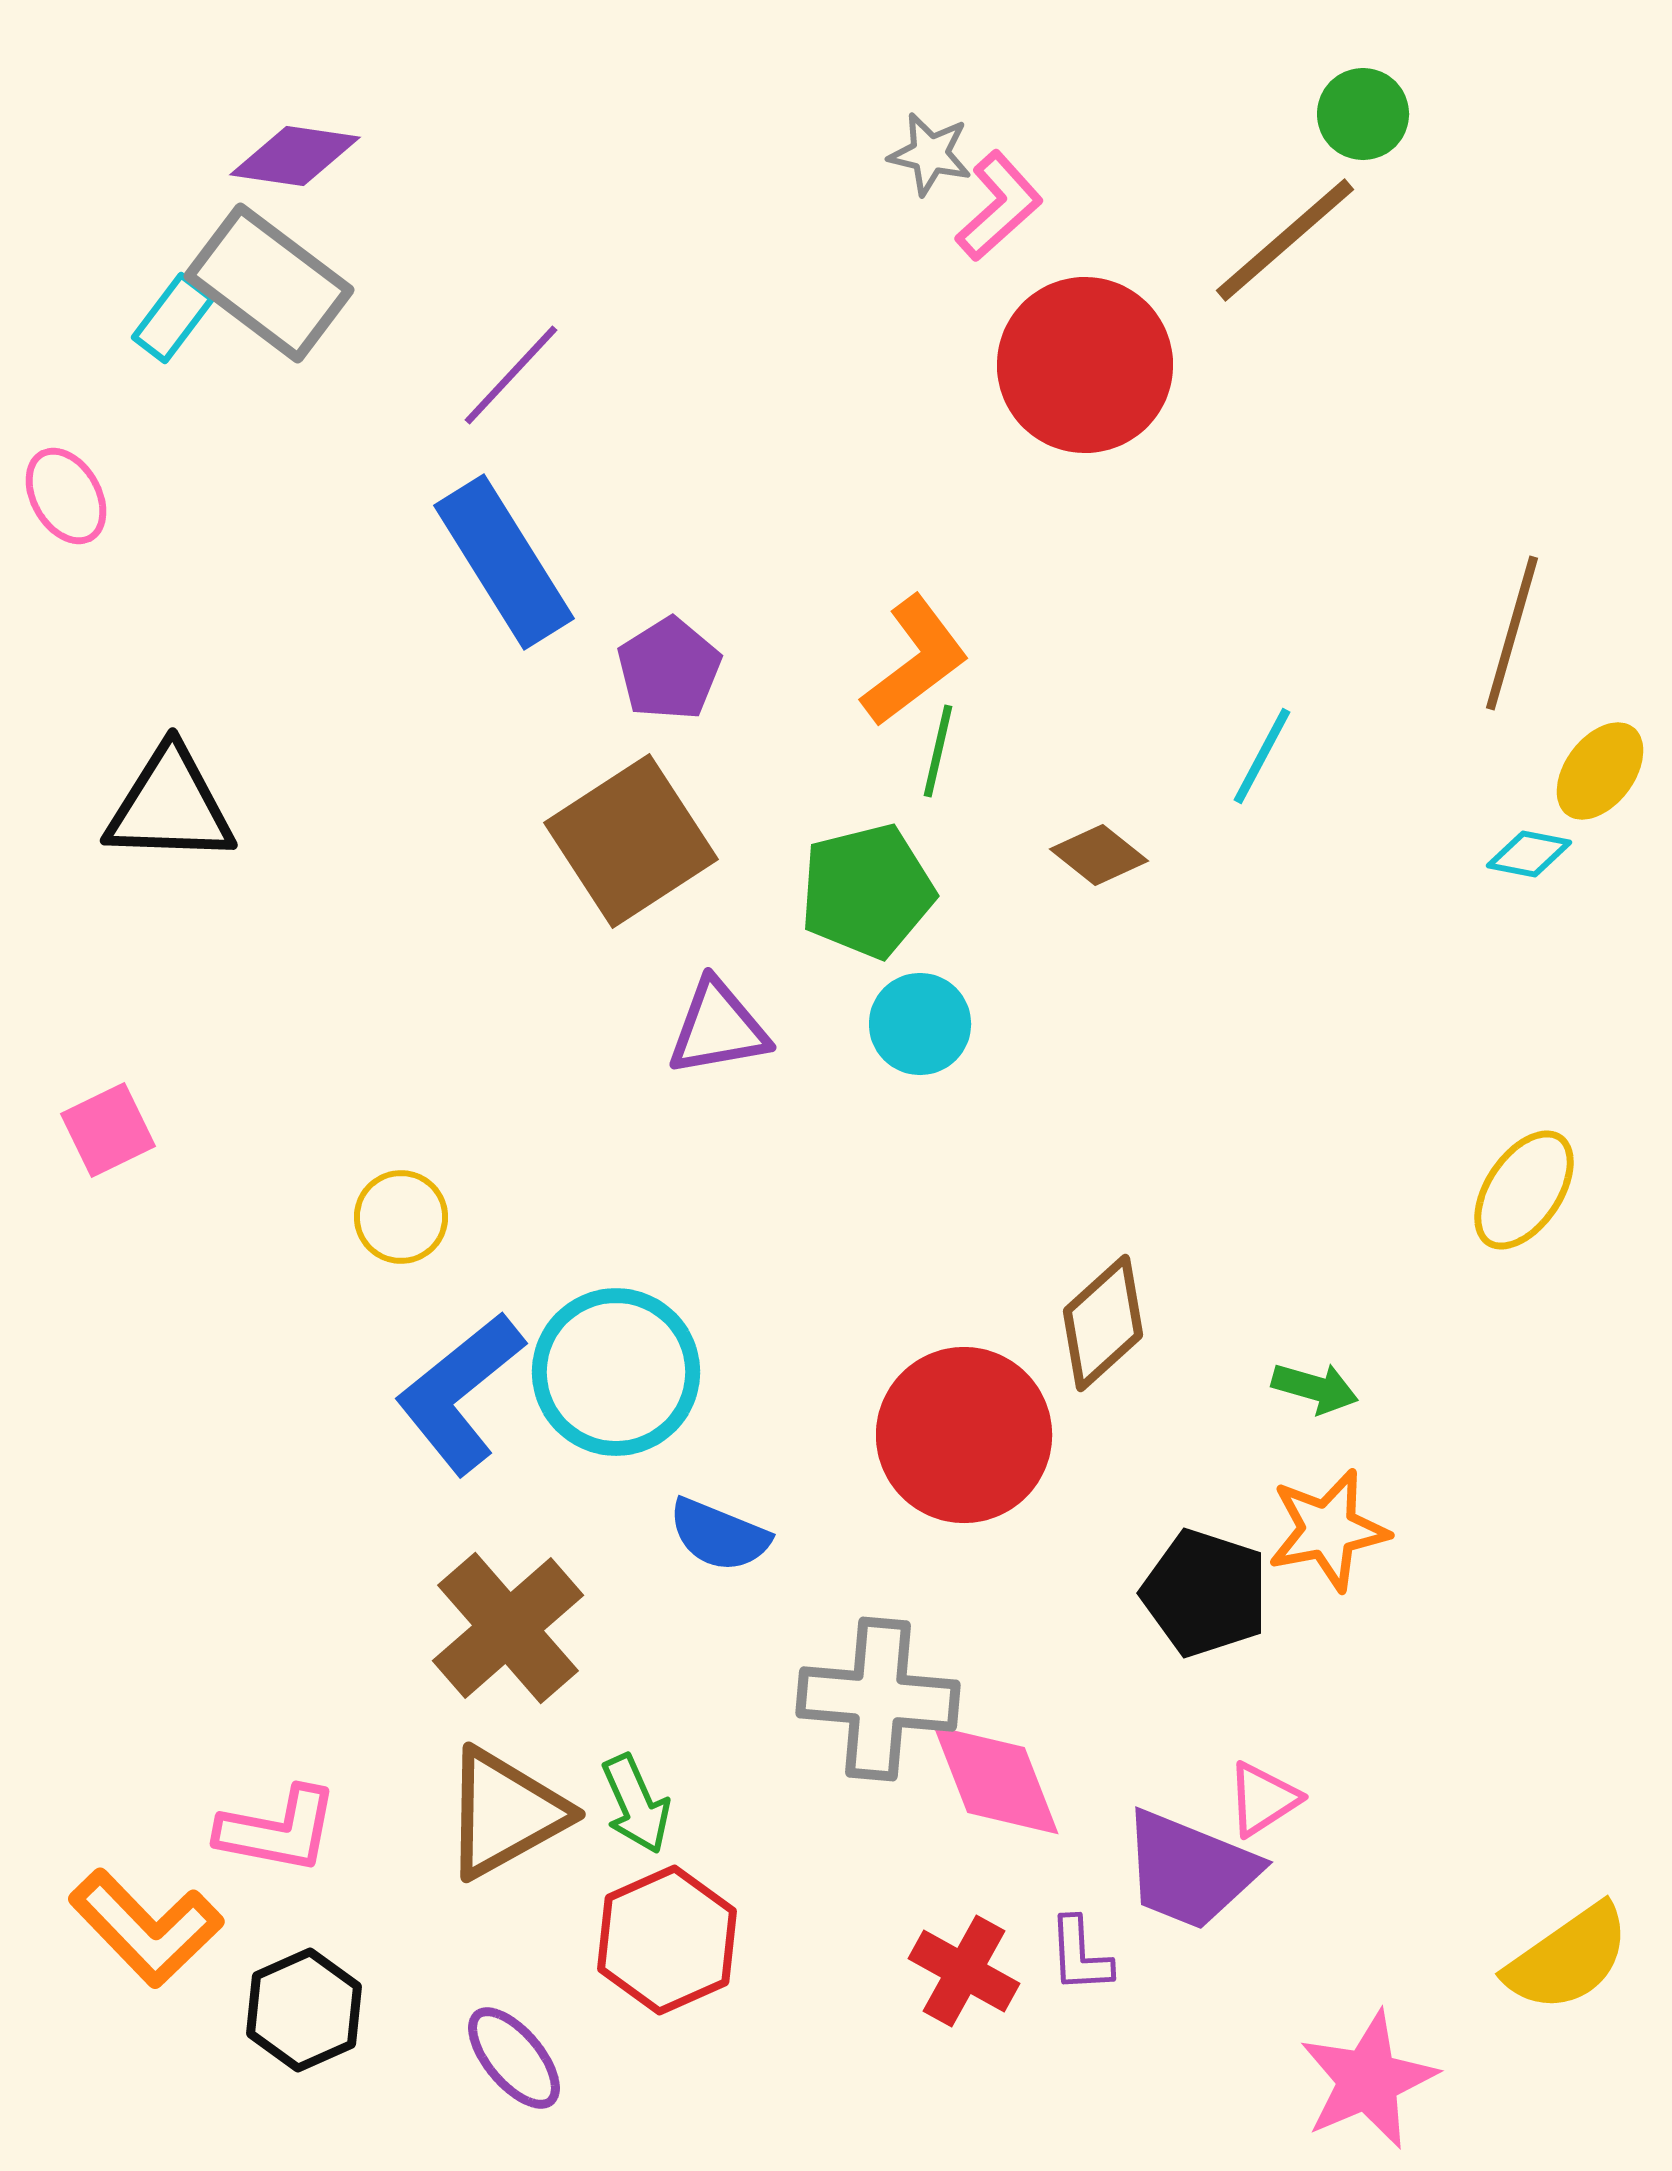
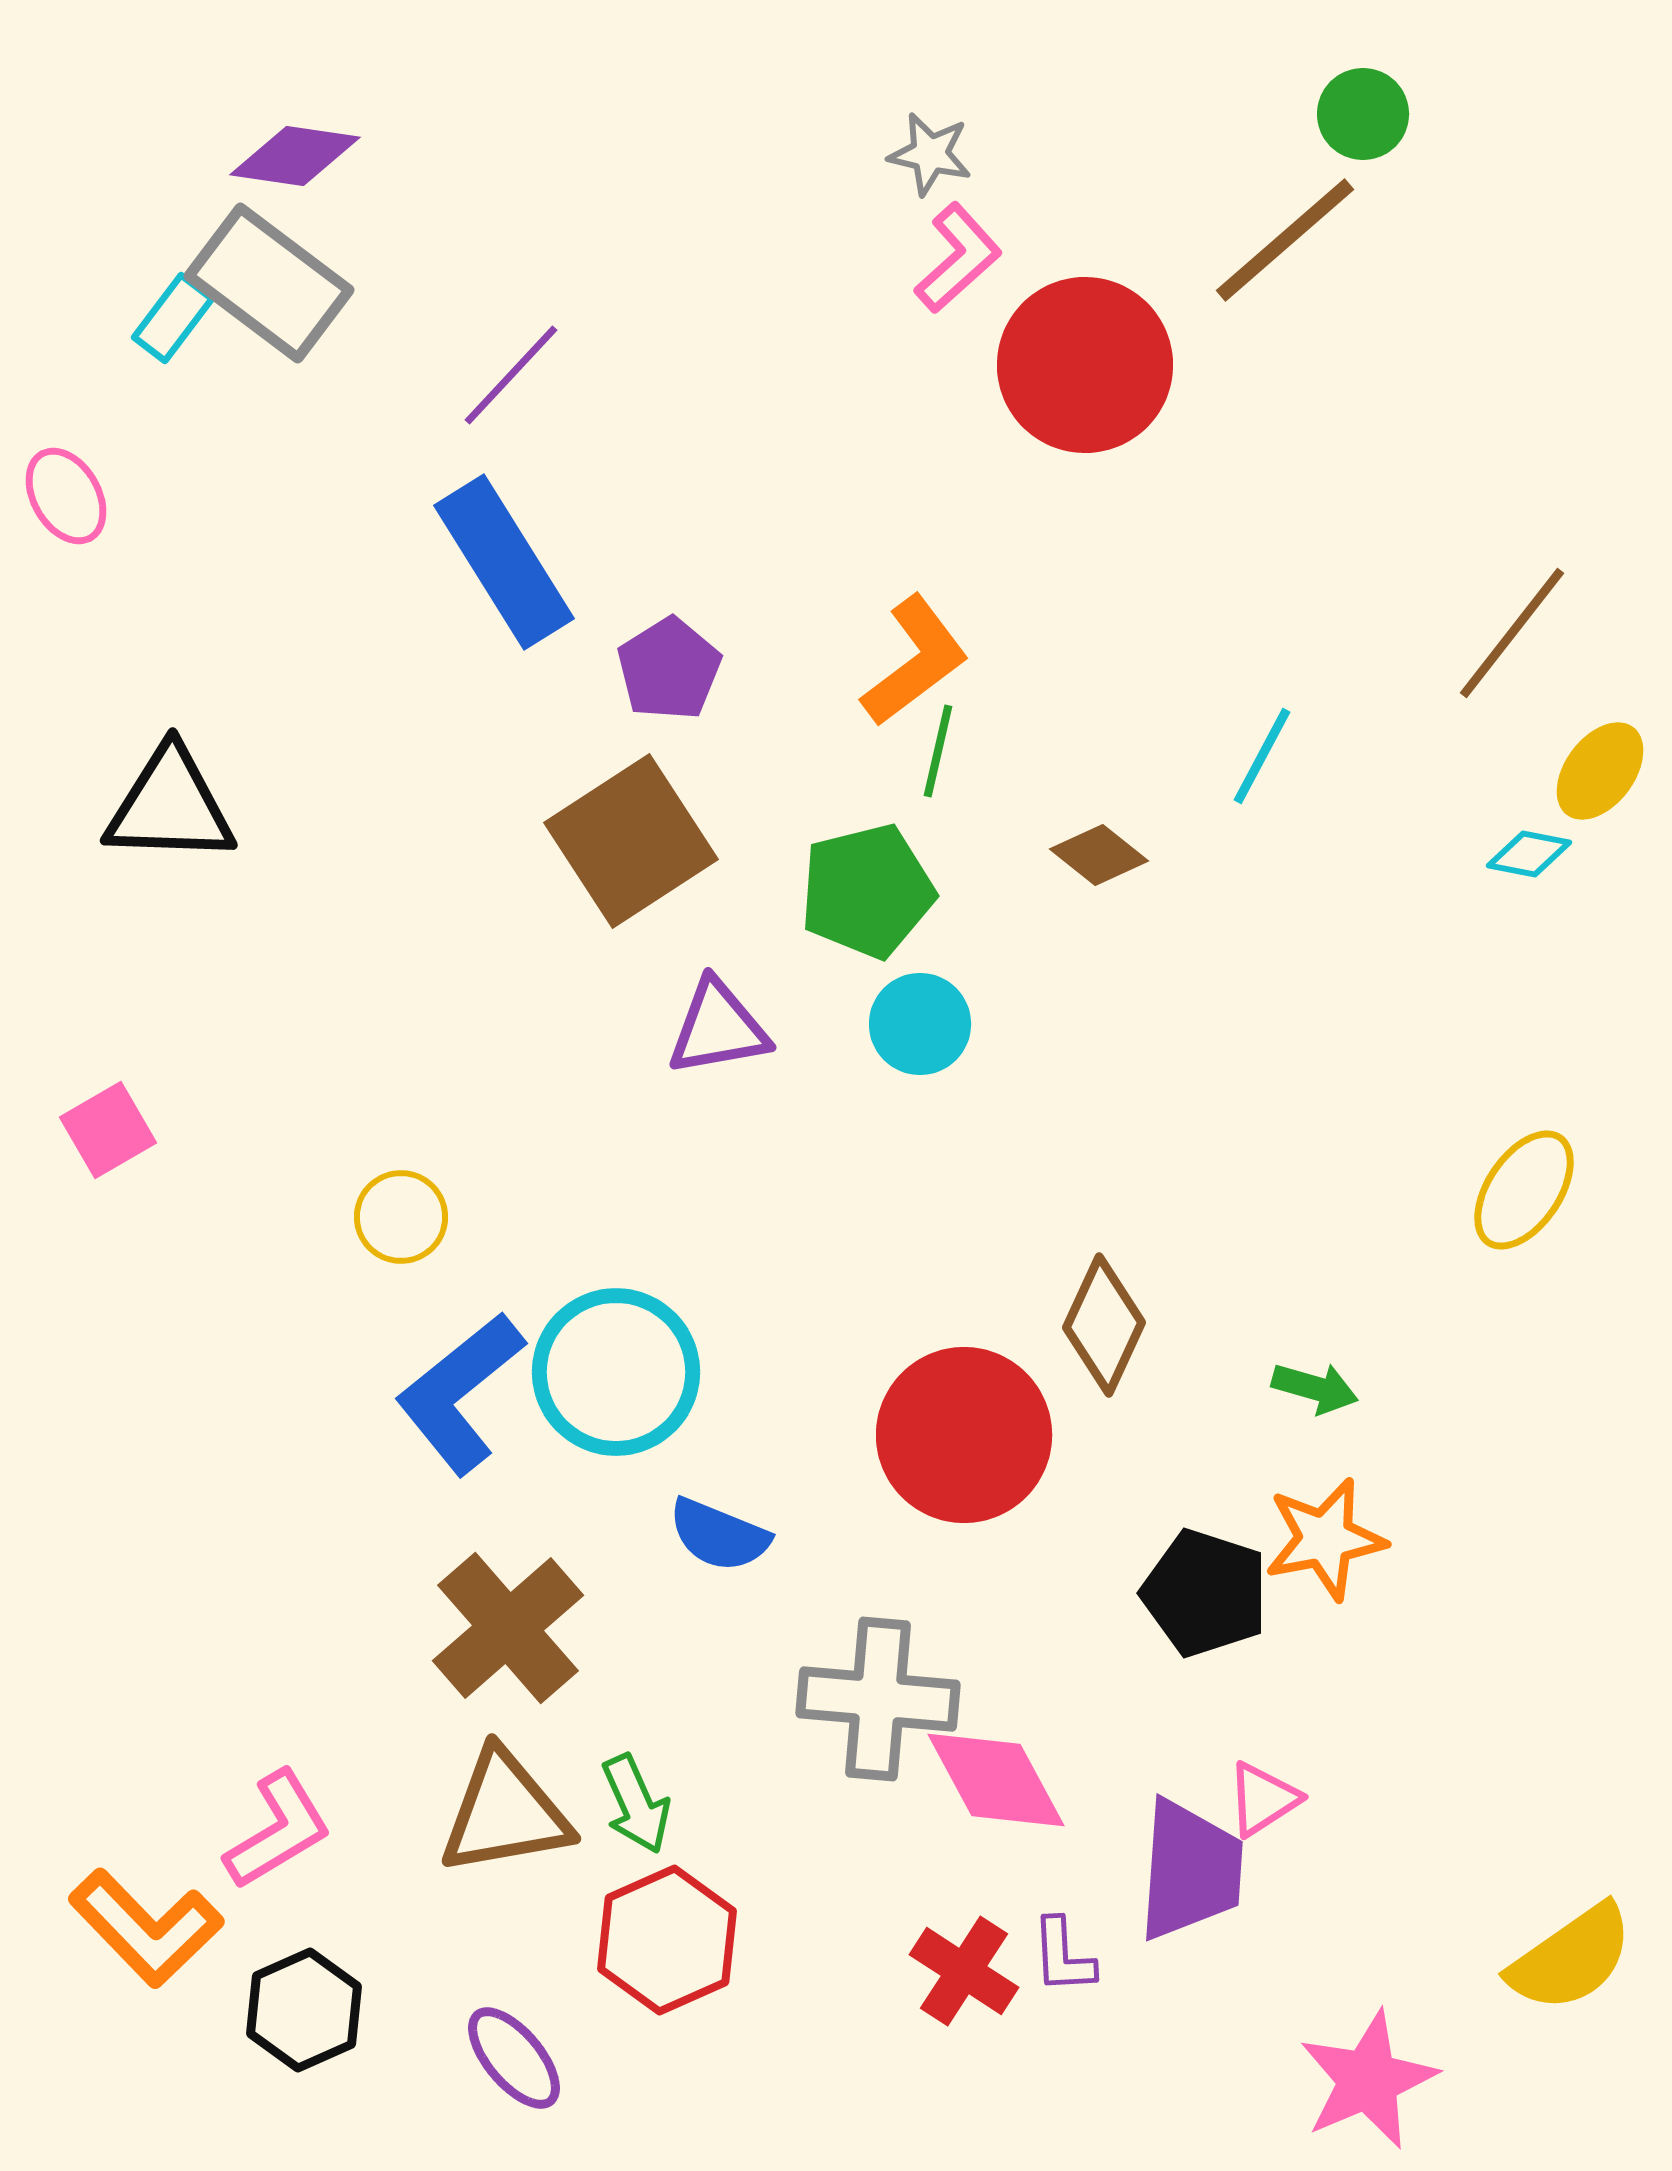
pink L-shape at (999, 206): moved 41 px left, 52 px down
brown line at (1512, 633): rotated 22 degrees clockwise
pink square at (108, 1130): rotated 4 degrees counterclockwise
brown diamond at (1103, 1323): moved 1 px right, 2 px down; rotated 23 degrees counterclockwise
orange star at (1328, 1530): moved 3 px left, 9 px down
pink diamond at (996, 1780): rotated 7 degrees counterclockwise
brown triangle at (505, 1813): rotated 19 degrees clockwise
pink L-shape at (278, 1830): rotated 42 degrees counterclockwise
purple trapezoid at (1190, 1870): rotated 108 degrees counterclockwise
purple L-shape at (1080, 1955): moved 17 px left, 1 px down
yellow semicircle at (1568, 1958): moved 3 px right
red cross at (964, 1971): rotated 4 degrees clockwise
